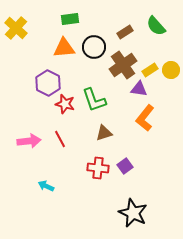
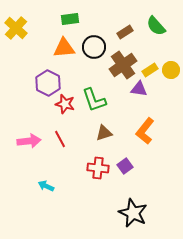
orange L-shape: moved 13 px down
